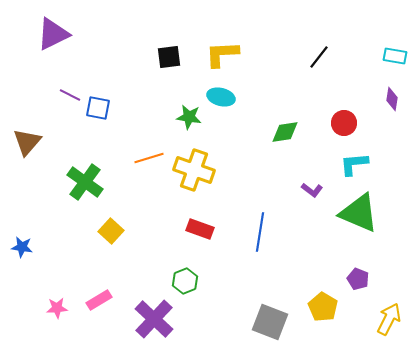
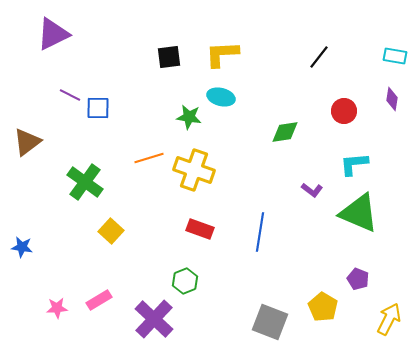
blue square: rotated 10 degrees counterclockwise
red circle: moved 12 px up
brown triangle: rotated 12 degrees clockwise
